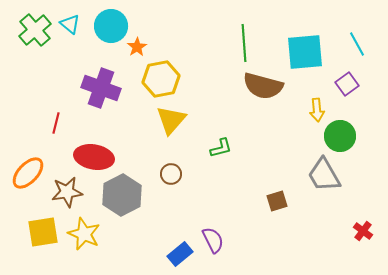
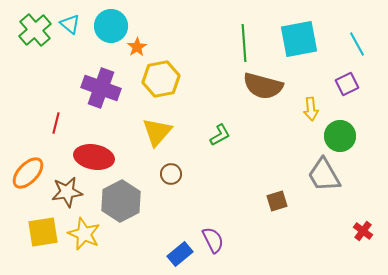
cyan square: moved 6 px left, 13 px up; rotated 6 degrees counterclockwise
purple square: rotated 10 degrees clockwise
yellow arrow: moved 6 px left, 1 px up
yellow triangle: moved 14 px left, 12 px down
green L-shape: moved 1 px left, 13 px up; rotated 15 degrees counterclockwise
gray hexagon: moved 1 px left, 6 px down
